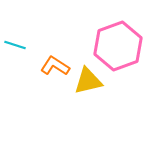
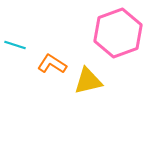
pink hexagon: moved 13 px up
orange L-shape: moved 3 px left, 2 px up
